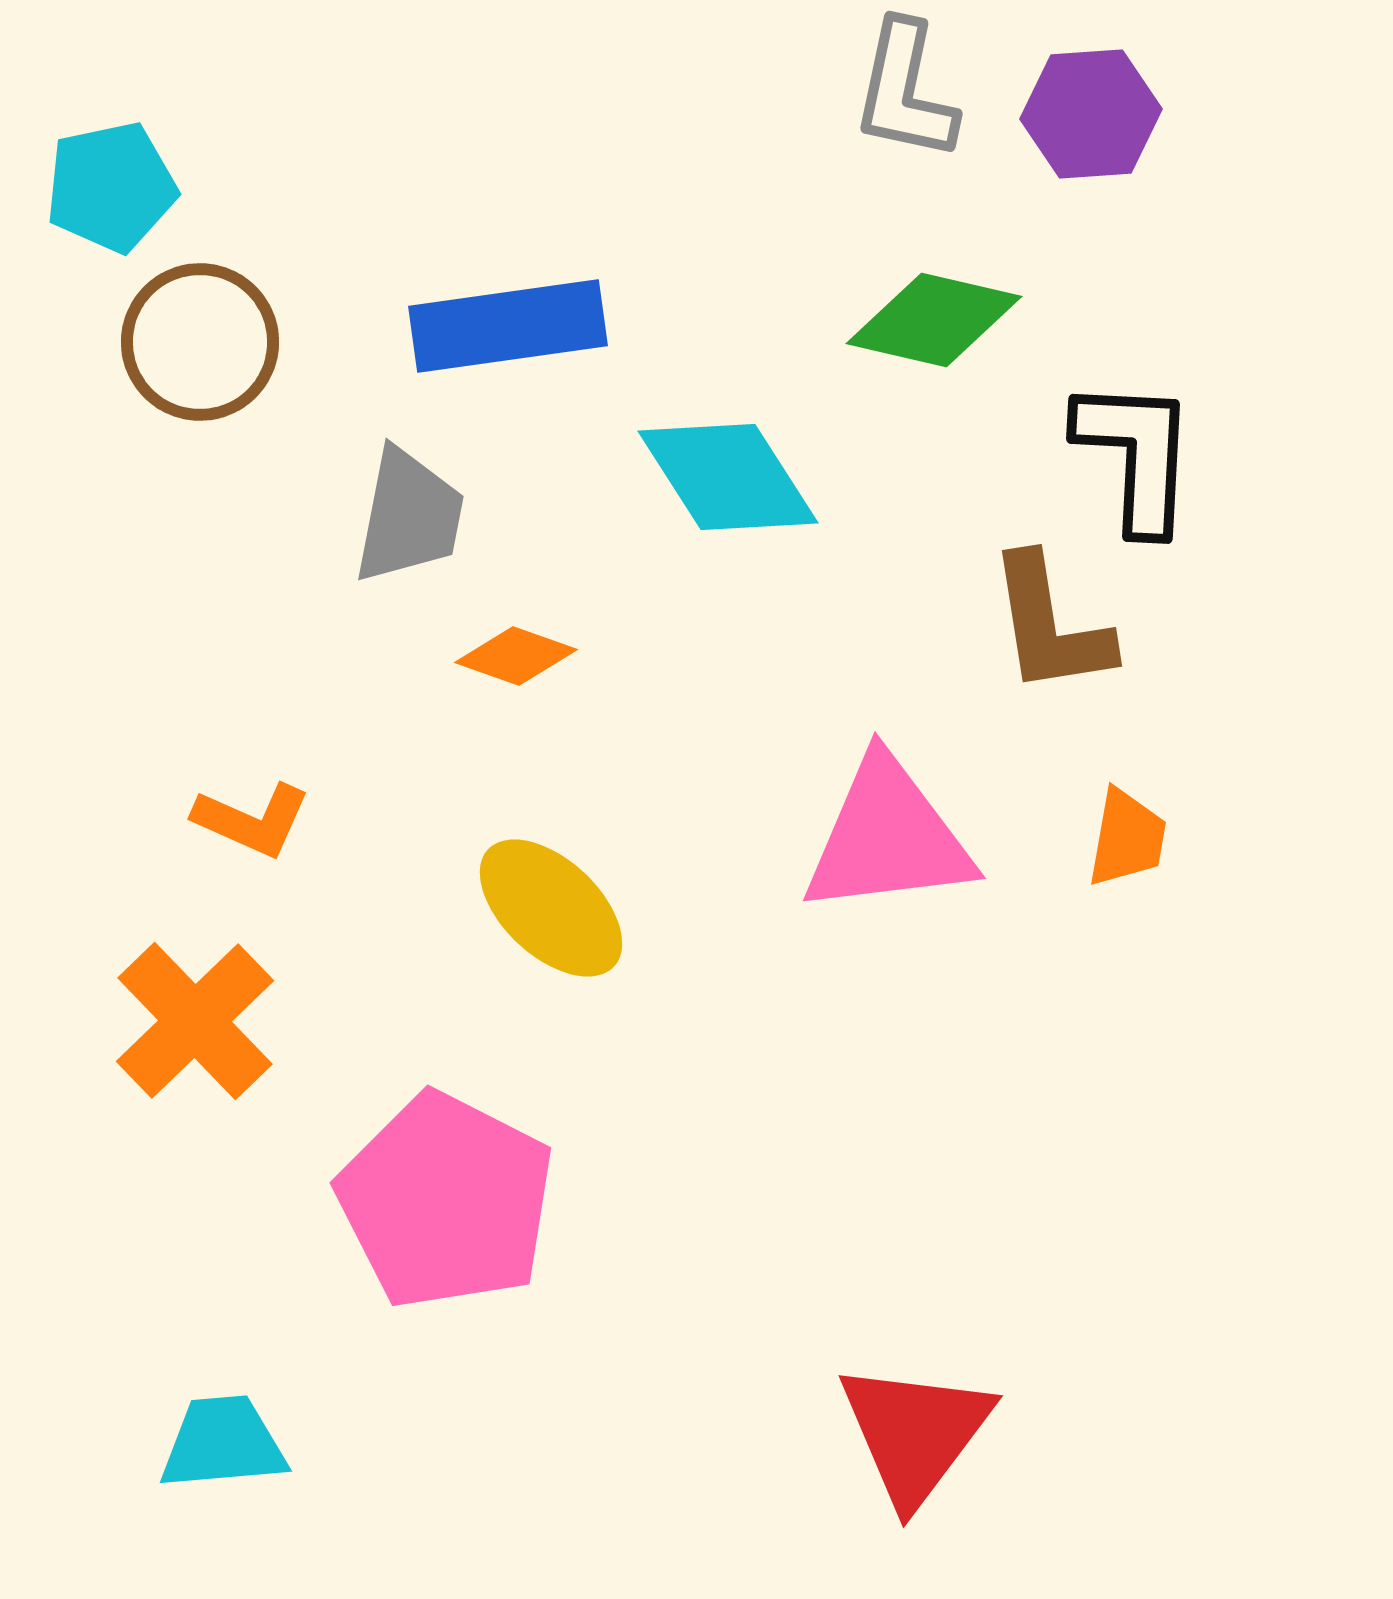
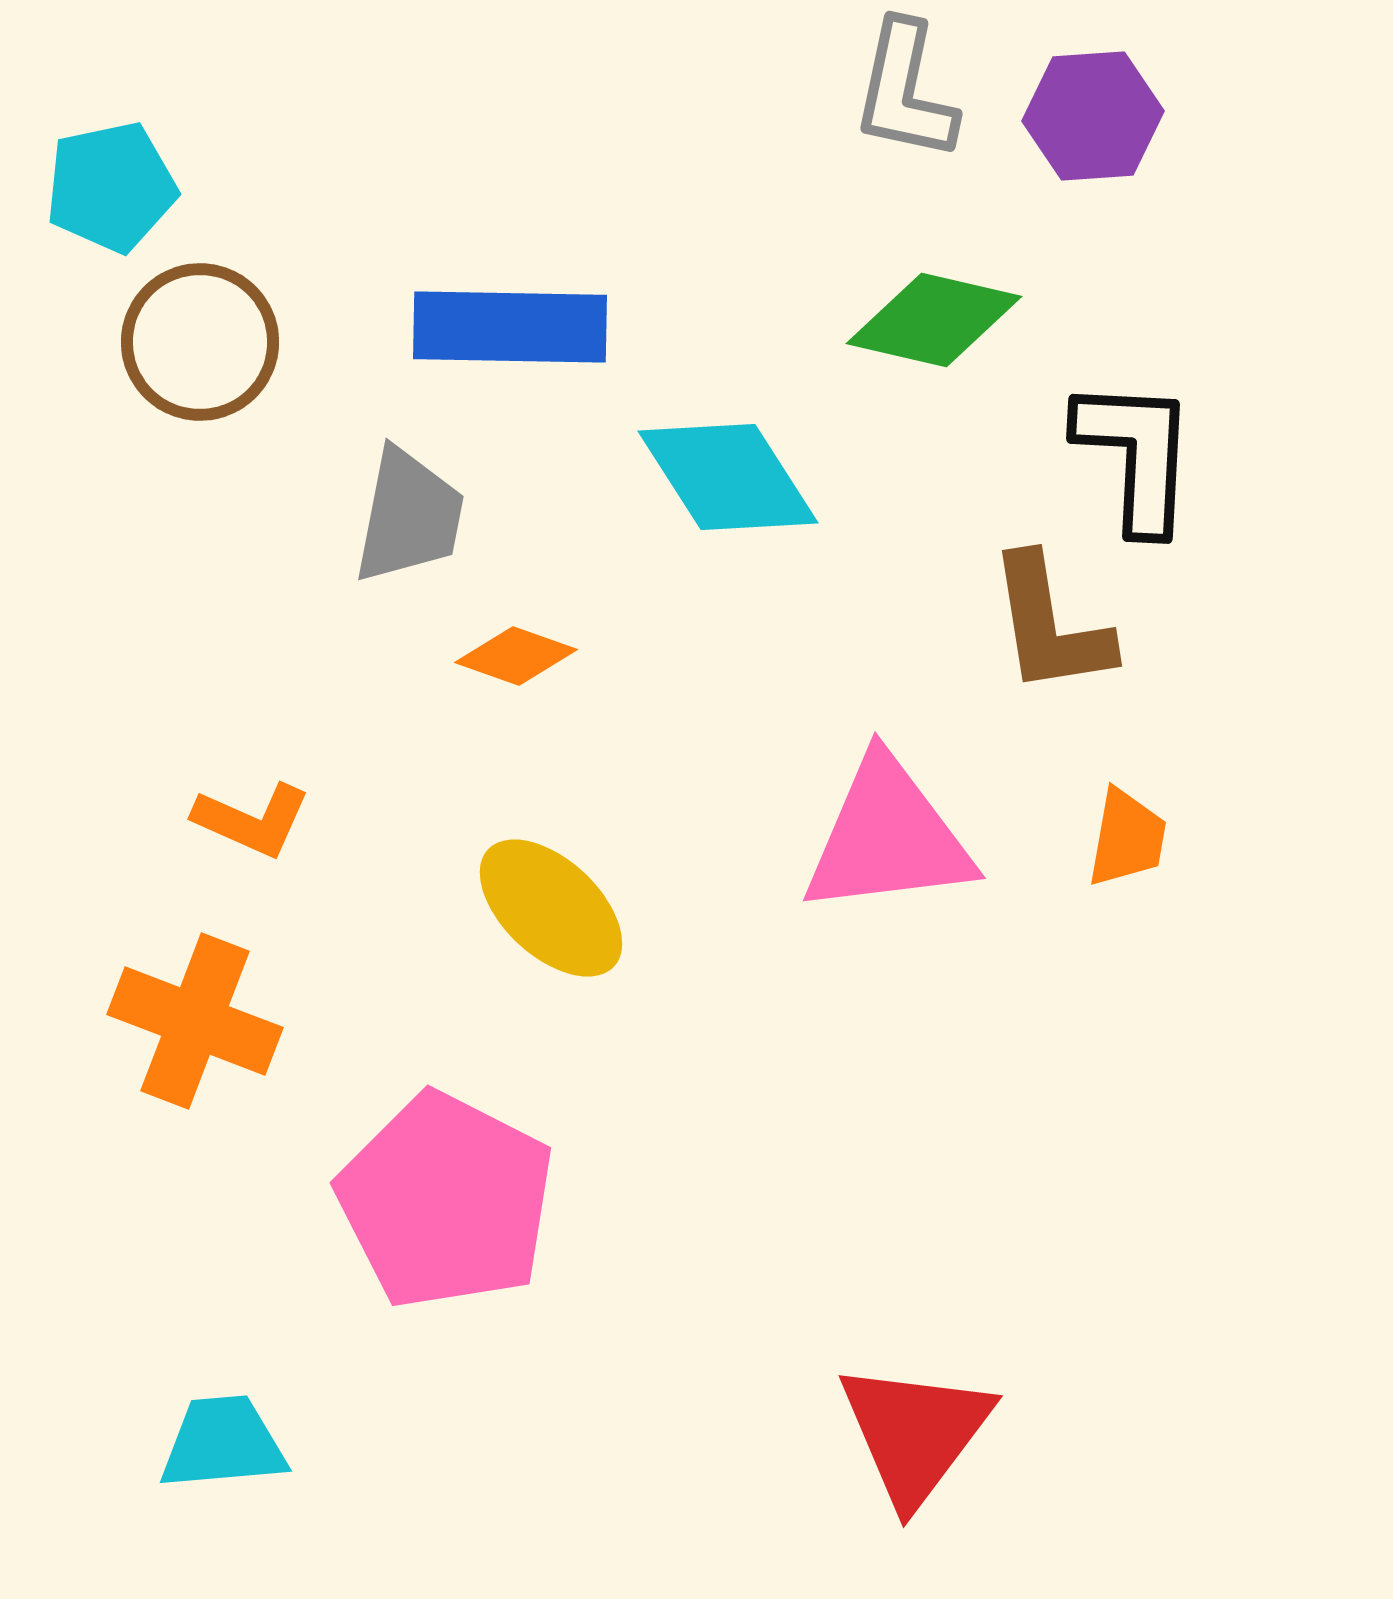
purple hexagon: moved 2 px right, 2 px down
blue rectangle: moved 2 px right, 1 px down; rotated 9 degrees clockwise
orange cross: rotated 25 degrees counterclockwise
